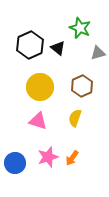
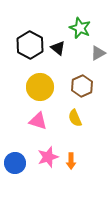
black hexagon: rotated 8 degrees counterclockwise
gray triangle: rotated 14 degrees counterclockwise
yellow semicircle: rotated 42 degrees counterclockwise
orange arrow: moved 1 px left, 3 px down; rotated 35 degrees counterclockwise
